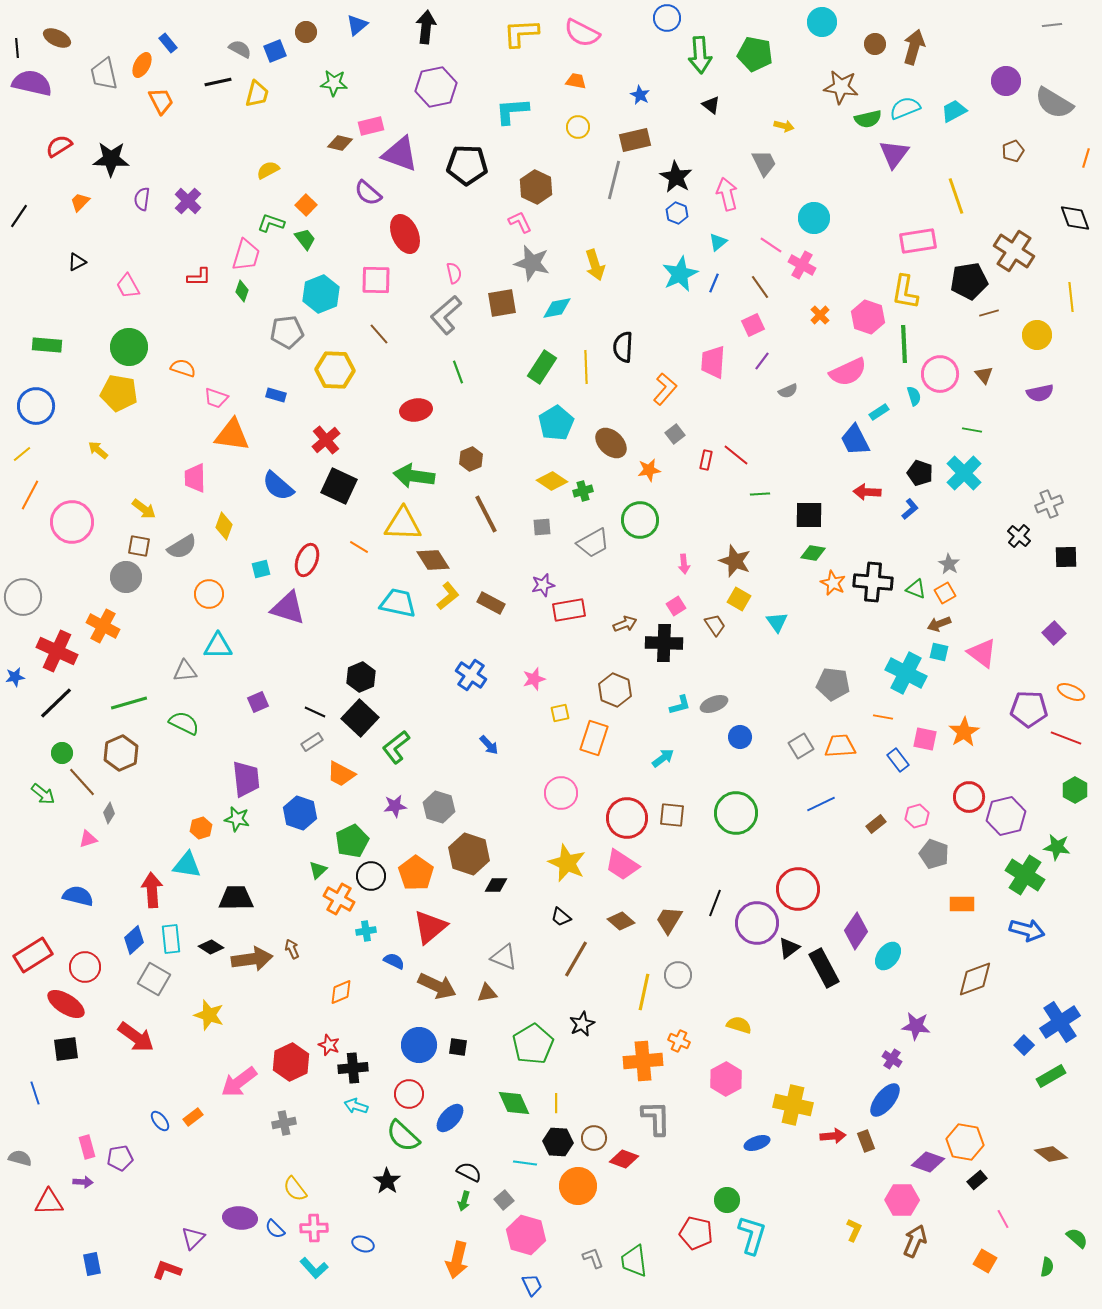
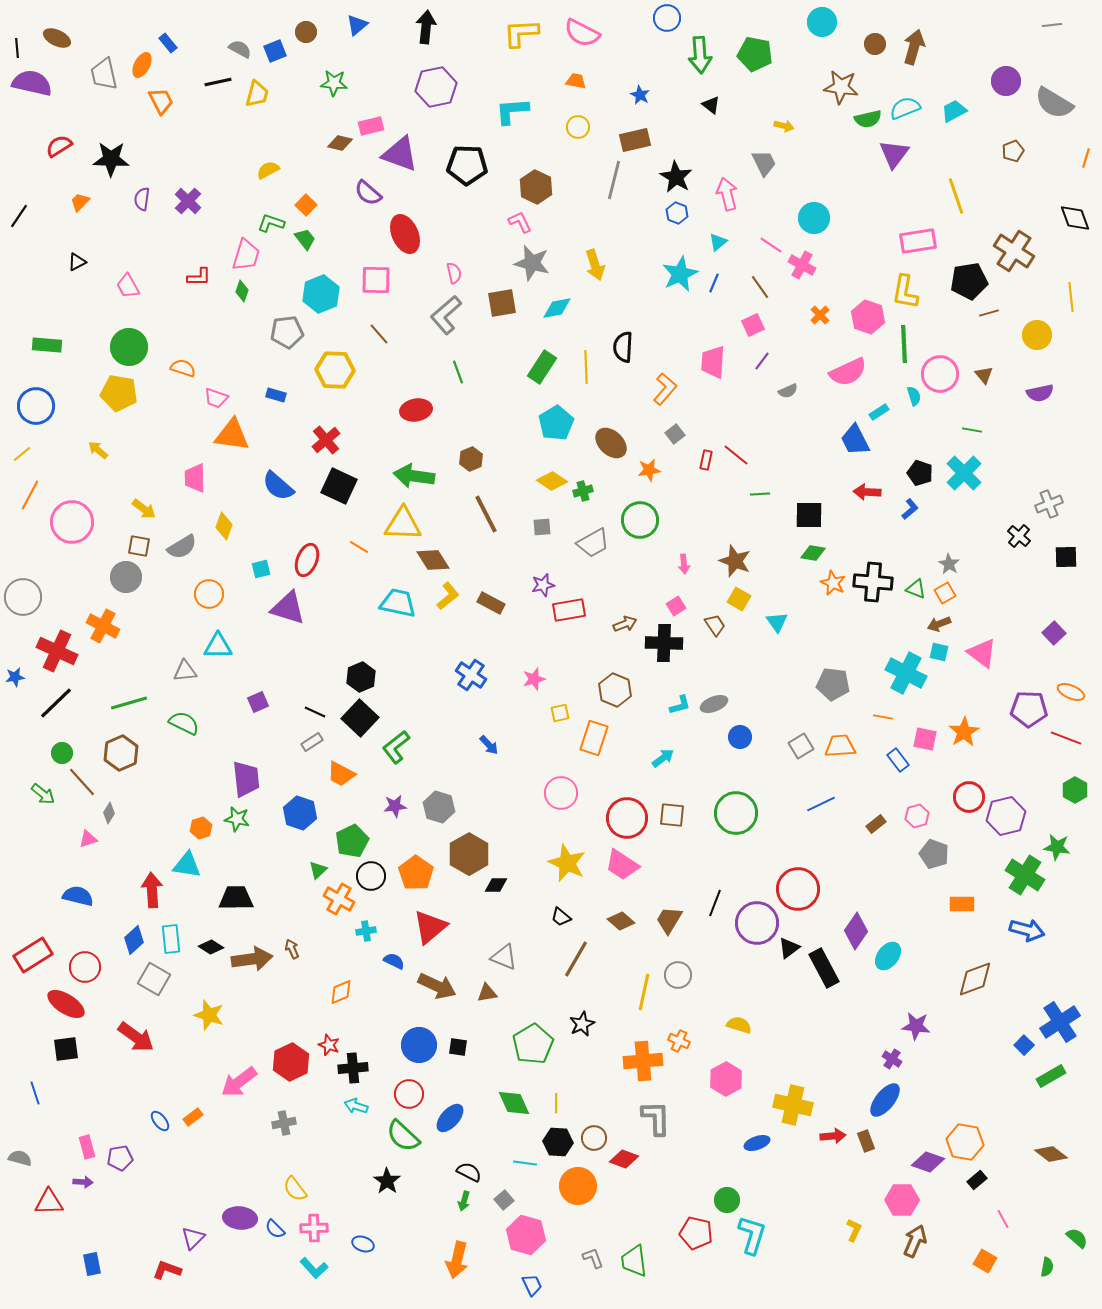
brown hexagon at (469, 854): rotated 12 degrees clockwise
